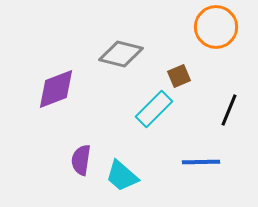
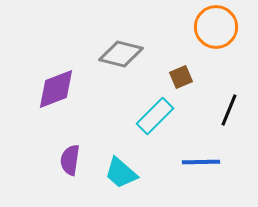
brown square: moved 2 px right, 1 px down
cyan rectangle: moved 1 px right, 7 px down
purple semicircle: moved 11 px left
cyan trapezoid: moved 1 px left, 3 px up
